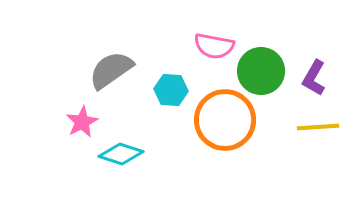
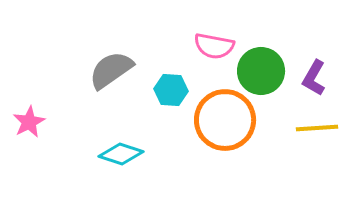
pink star: moved 53 px left
yellow line: moved 1 px left, 1 px down
